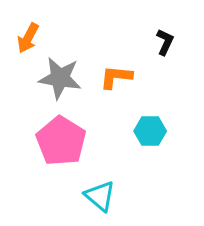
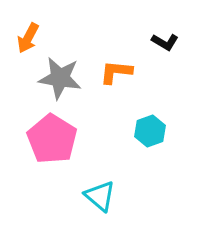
black L-shape: rotated 96 degrees clockwise
orange L-shape: moved 5 px up
cyan hexagon: rotated 20 degrees counterclockwise
pink pentagon: moved 9 px left, 2 px up
